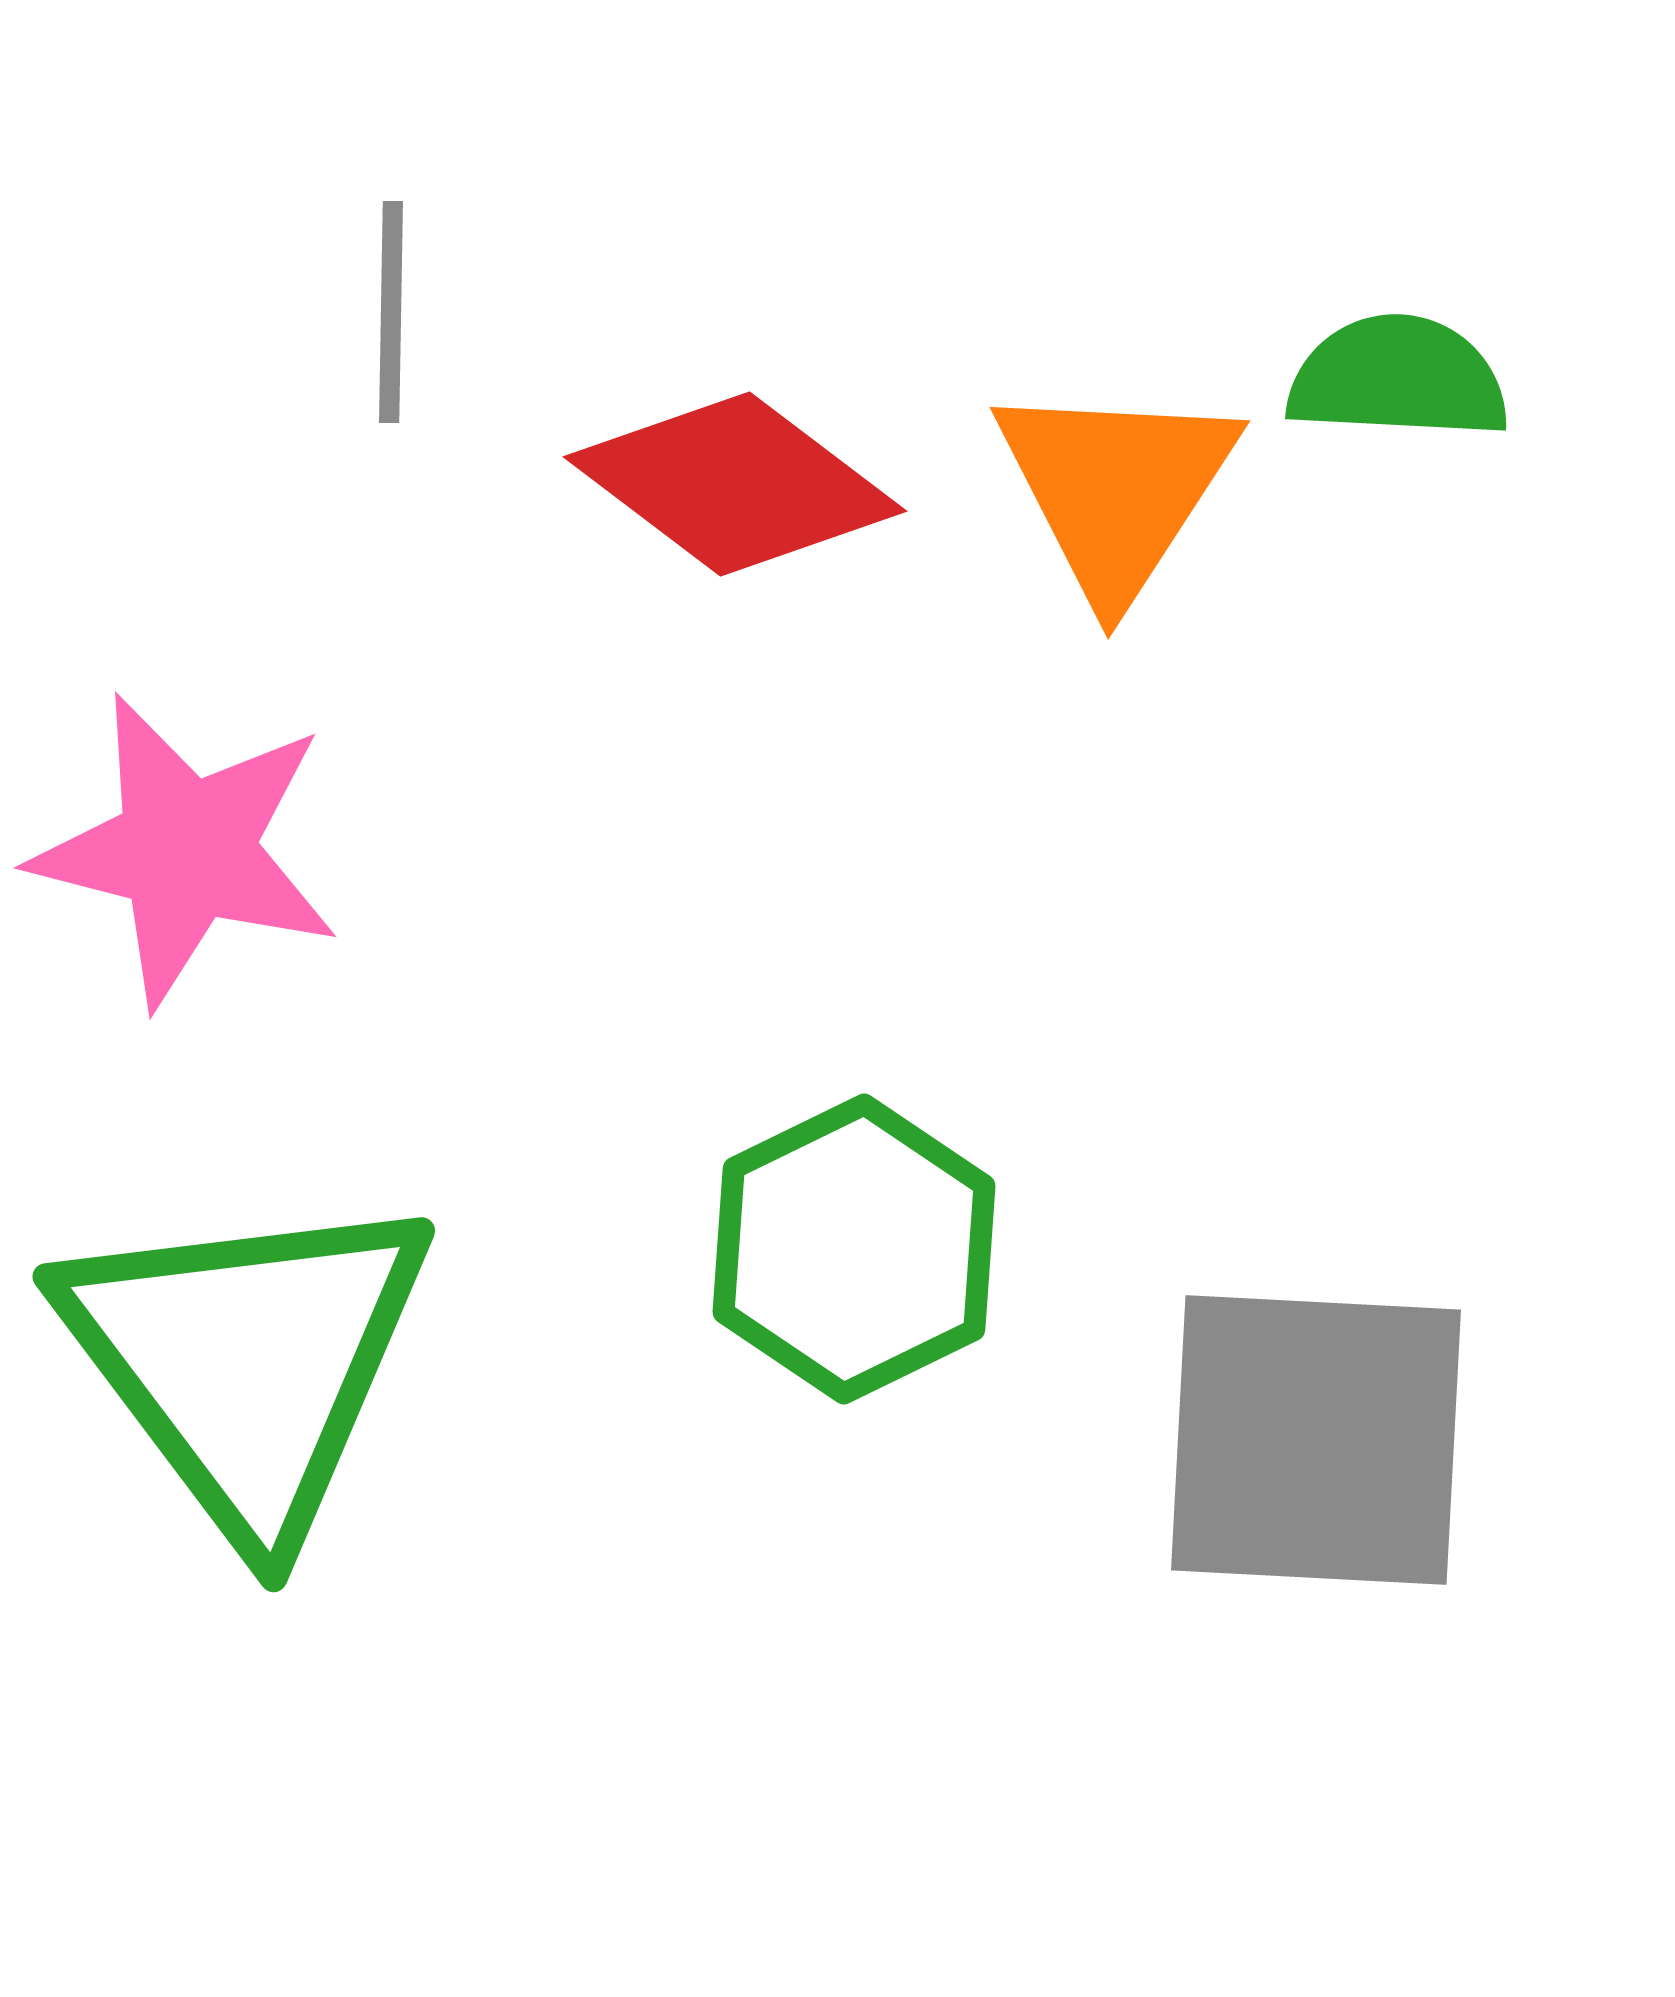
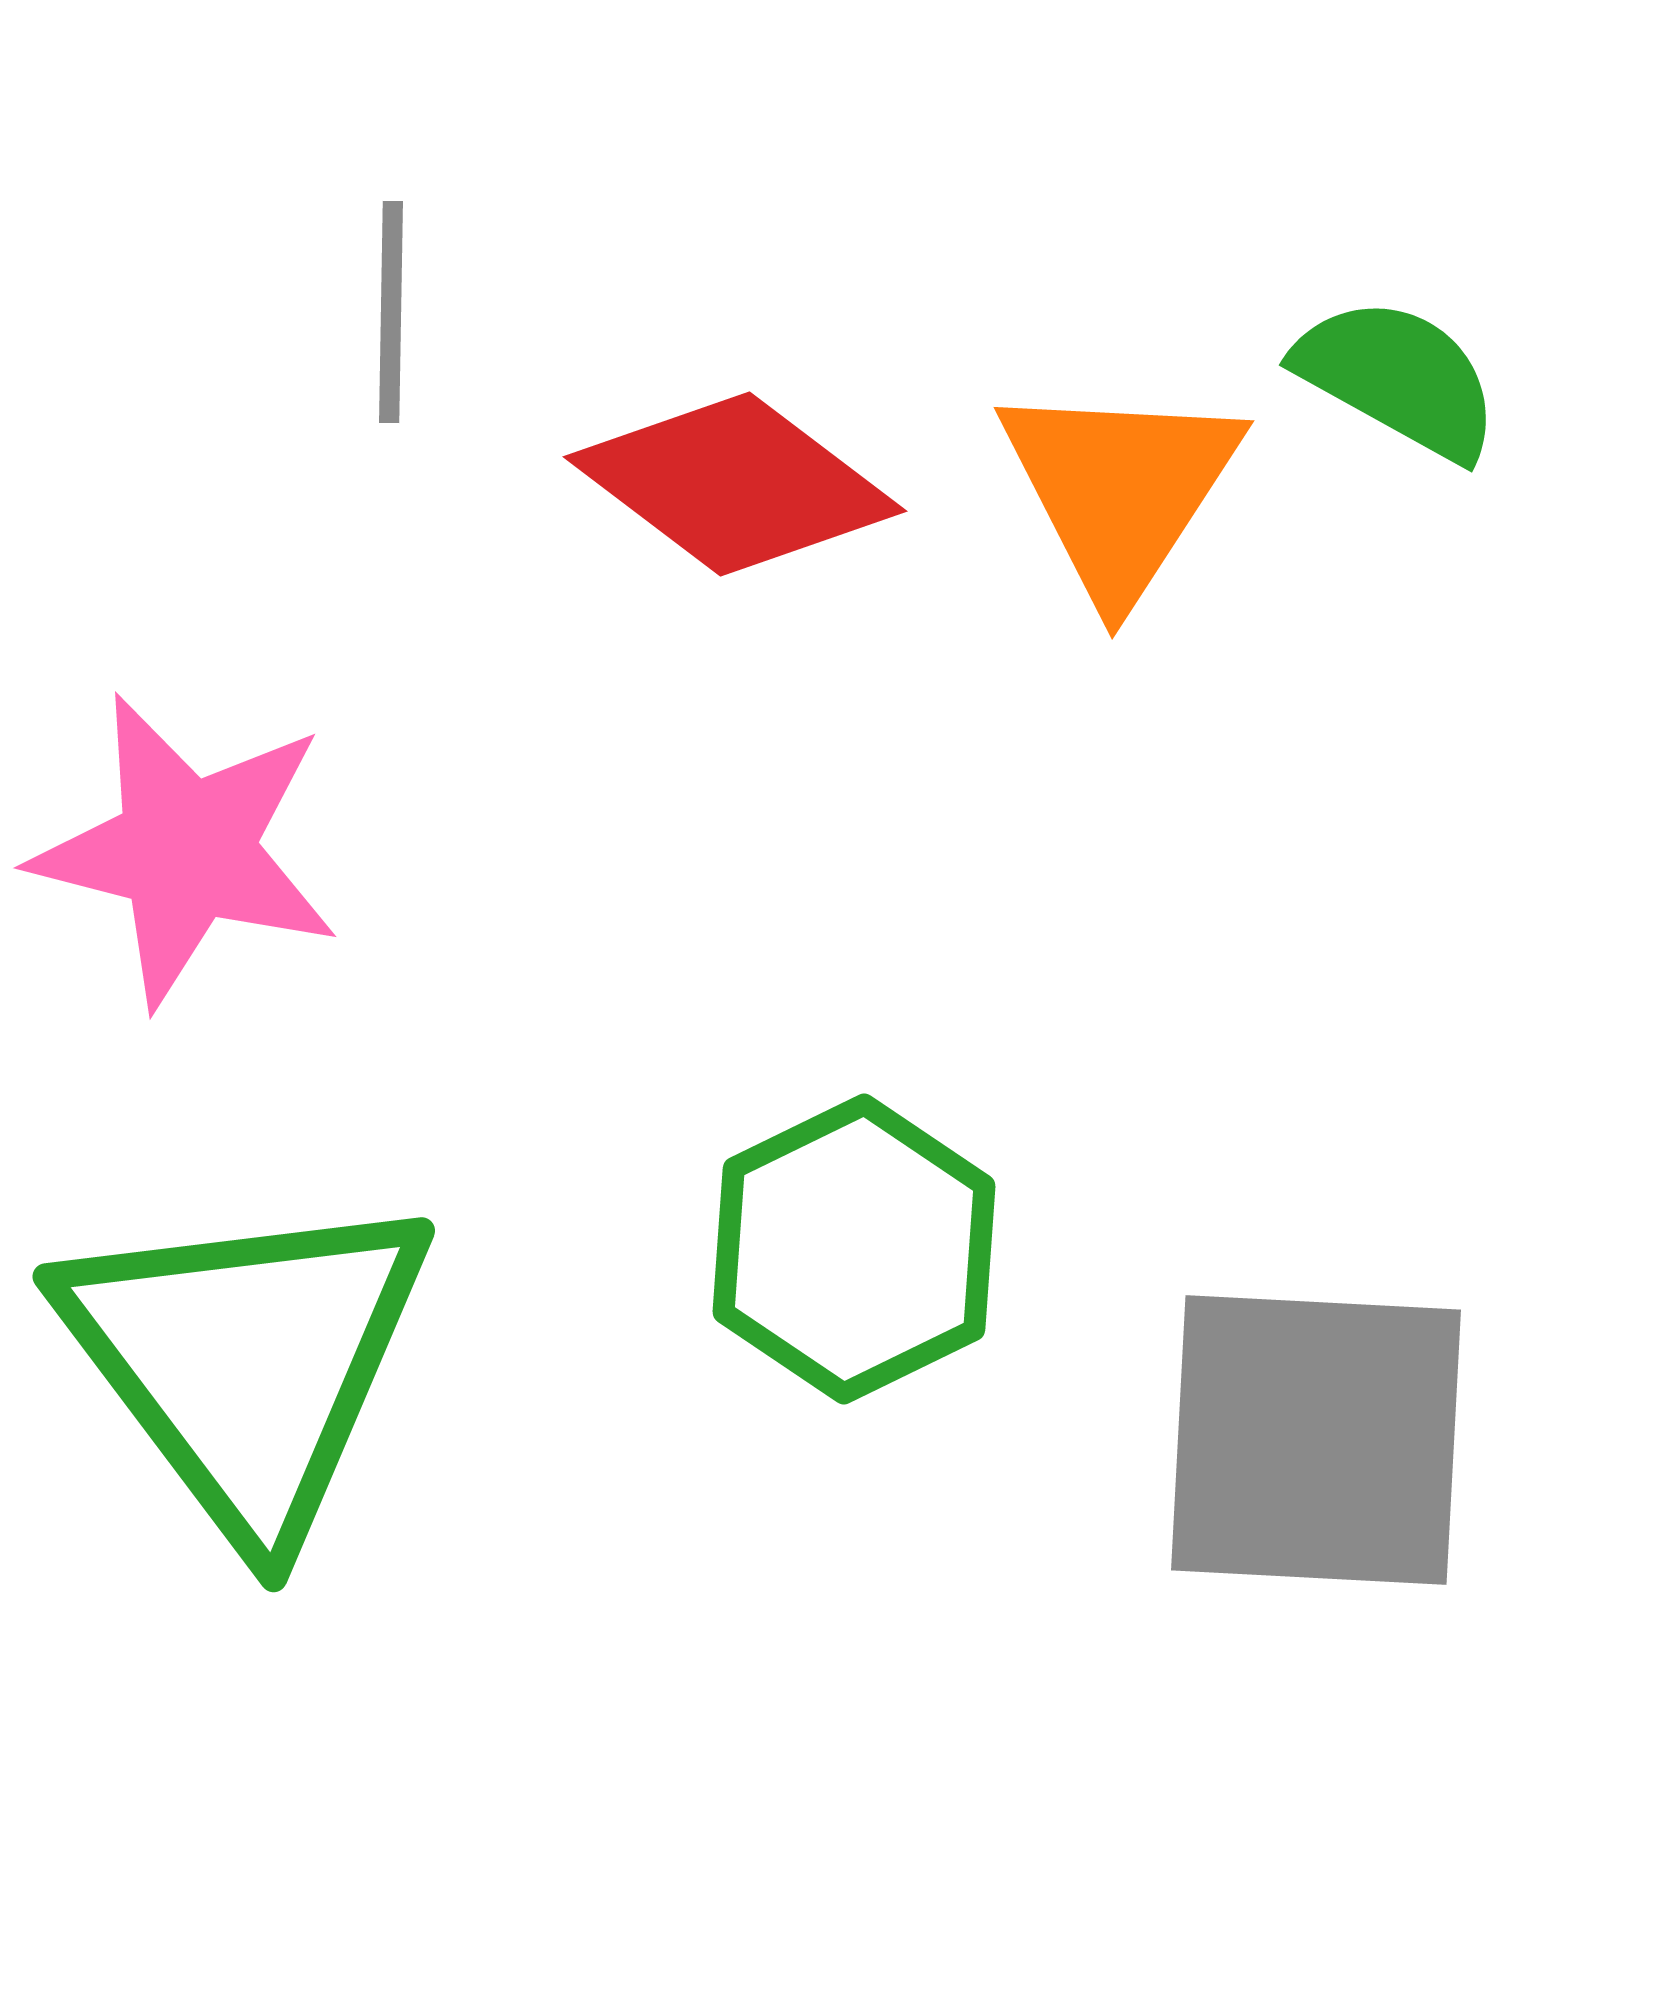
green semicircle: rotated 26 degrees clockwise
orange triangle: moved 4 px right
